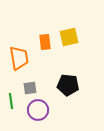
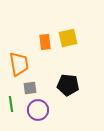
yellow square: moved 1 px left, 1 px down
orange trapezoid: moved 6 px down
green line: moved 3 px down
